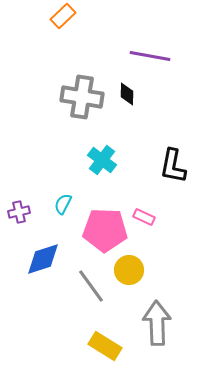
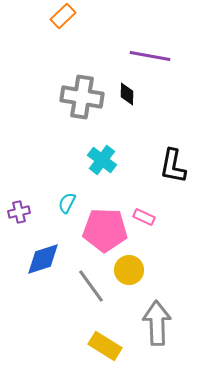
cyan semicircle: moved 4 px right, 1 px up
